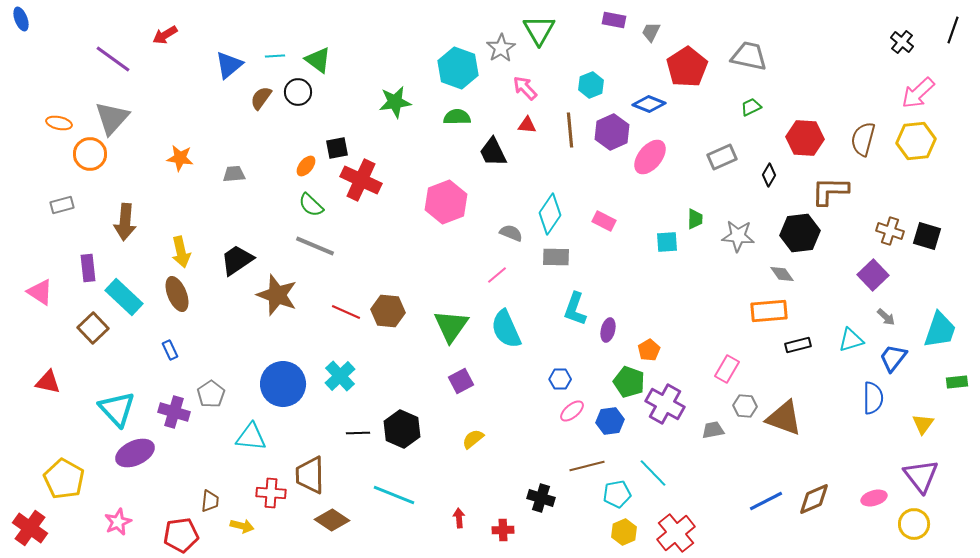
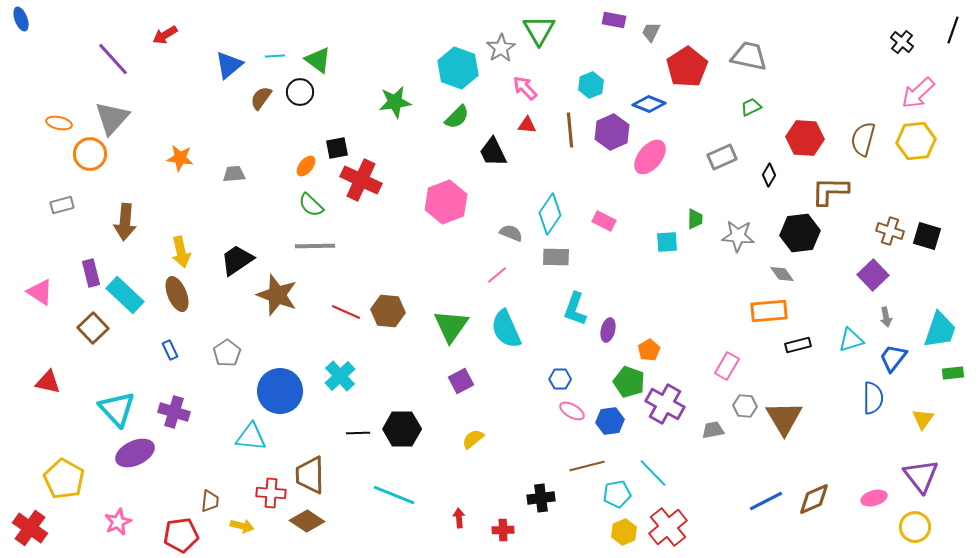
purple line at (113, 59): rotated 12 degrees clockwise
black circle at (298, 92): moved 2 px right
green semicircle at (457, 117): rotated 136 degrees clockwise
gray line at (315, 246): rotated 24 degrees counterclockwise
purple rectangle at (88, 268): moved 3 px right, 5 px down; rotated 8 degrees counterclockwise
cyan rectangle at (124, 297): moved 1 px right, 2 px up
gray arrow at (886, 317): rotated 36 degrees clockwise
pink rectangle at (727, 369): moved 3 px up
green rectangle at (957, 382): moved 4 px left, 9 px up
blue circle at (283, 384): moved 3 px left, 7 px down
gray pentagon at (211, 394): moved 16 px right, 41 px up
pink ellipse at (572, 411): rotated 70 degrees clockwise
brown triangle at (784, 418): rotated 39 degrees clockwise
yellow triangle at (923, 424): moved 5 px up
black hexagon at (402, 429): rotated 24 degrees counterclockwise
black cross at (541, 498): rotated 24 degrees counterclockwise
brown diamond at (332, 520): moved 25 px left, 1 px down
yellow circle at (914, 524): moved 1 px right, 3 px down
red cross at (676, 533): moved 8 px left, 6 px up
